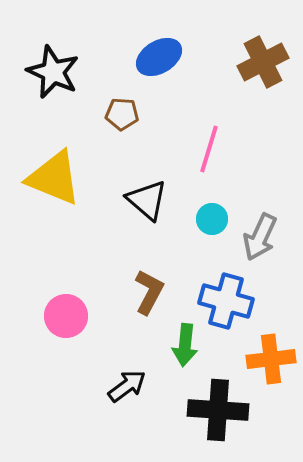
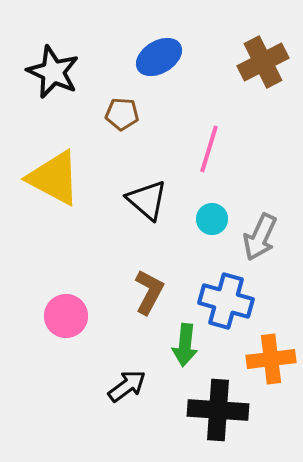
yellow triangle: rotated 6 degrees clockwise
